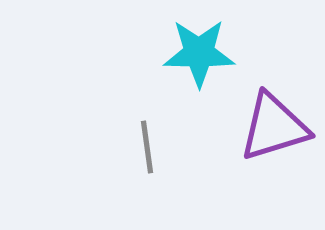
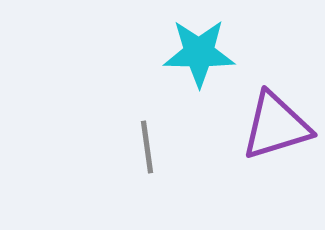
purple triangle: moved 2 px right, 1 px up
